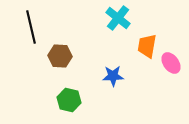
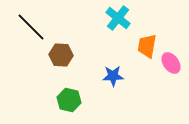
black line: rotated 32 degrees counterclockwise
brown hexagon: moved 1 px right, 1 px up
